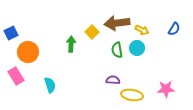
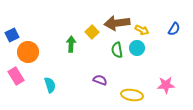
blue square: moved 1 px right, 2 px down
purple semicircle: moved 13 px left; rotated 16 degrees clockwise
pink star: moved 4 px up
